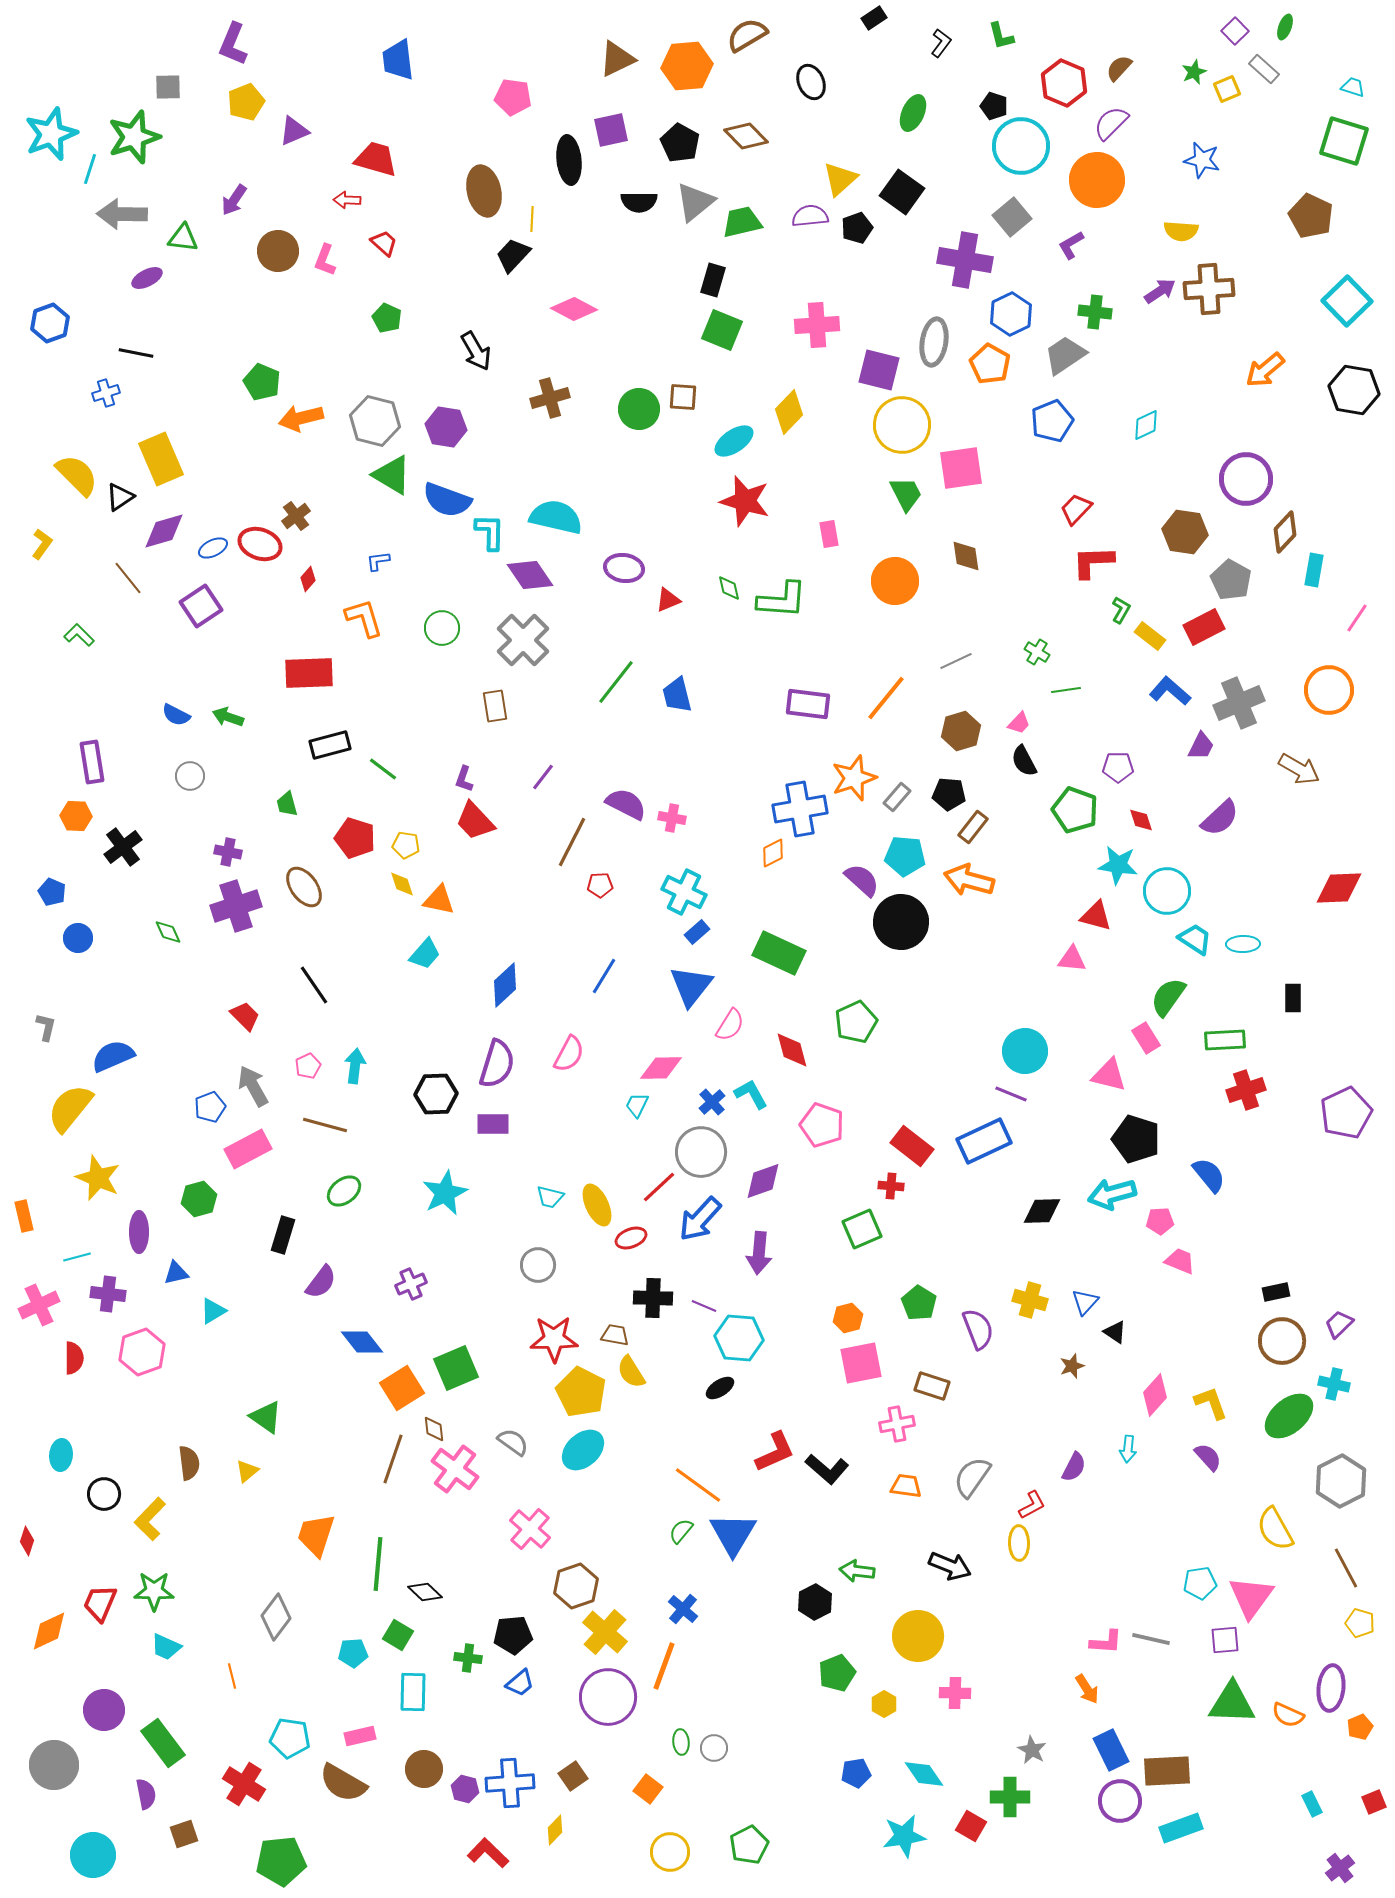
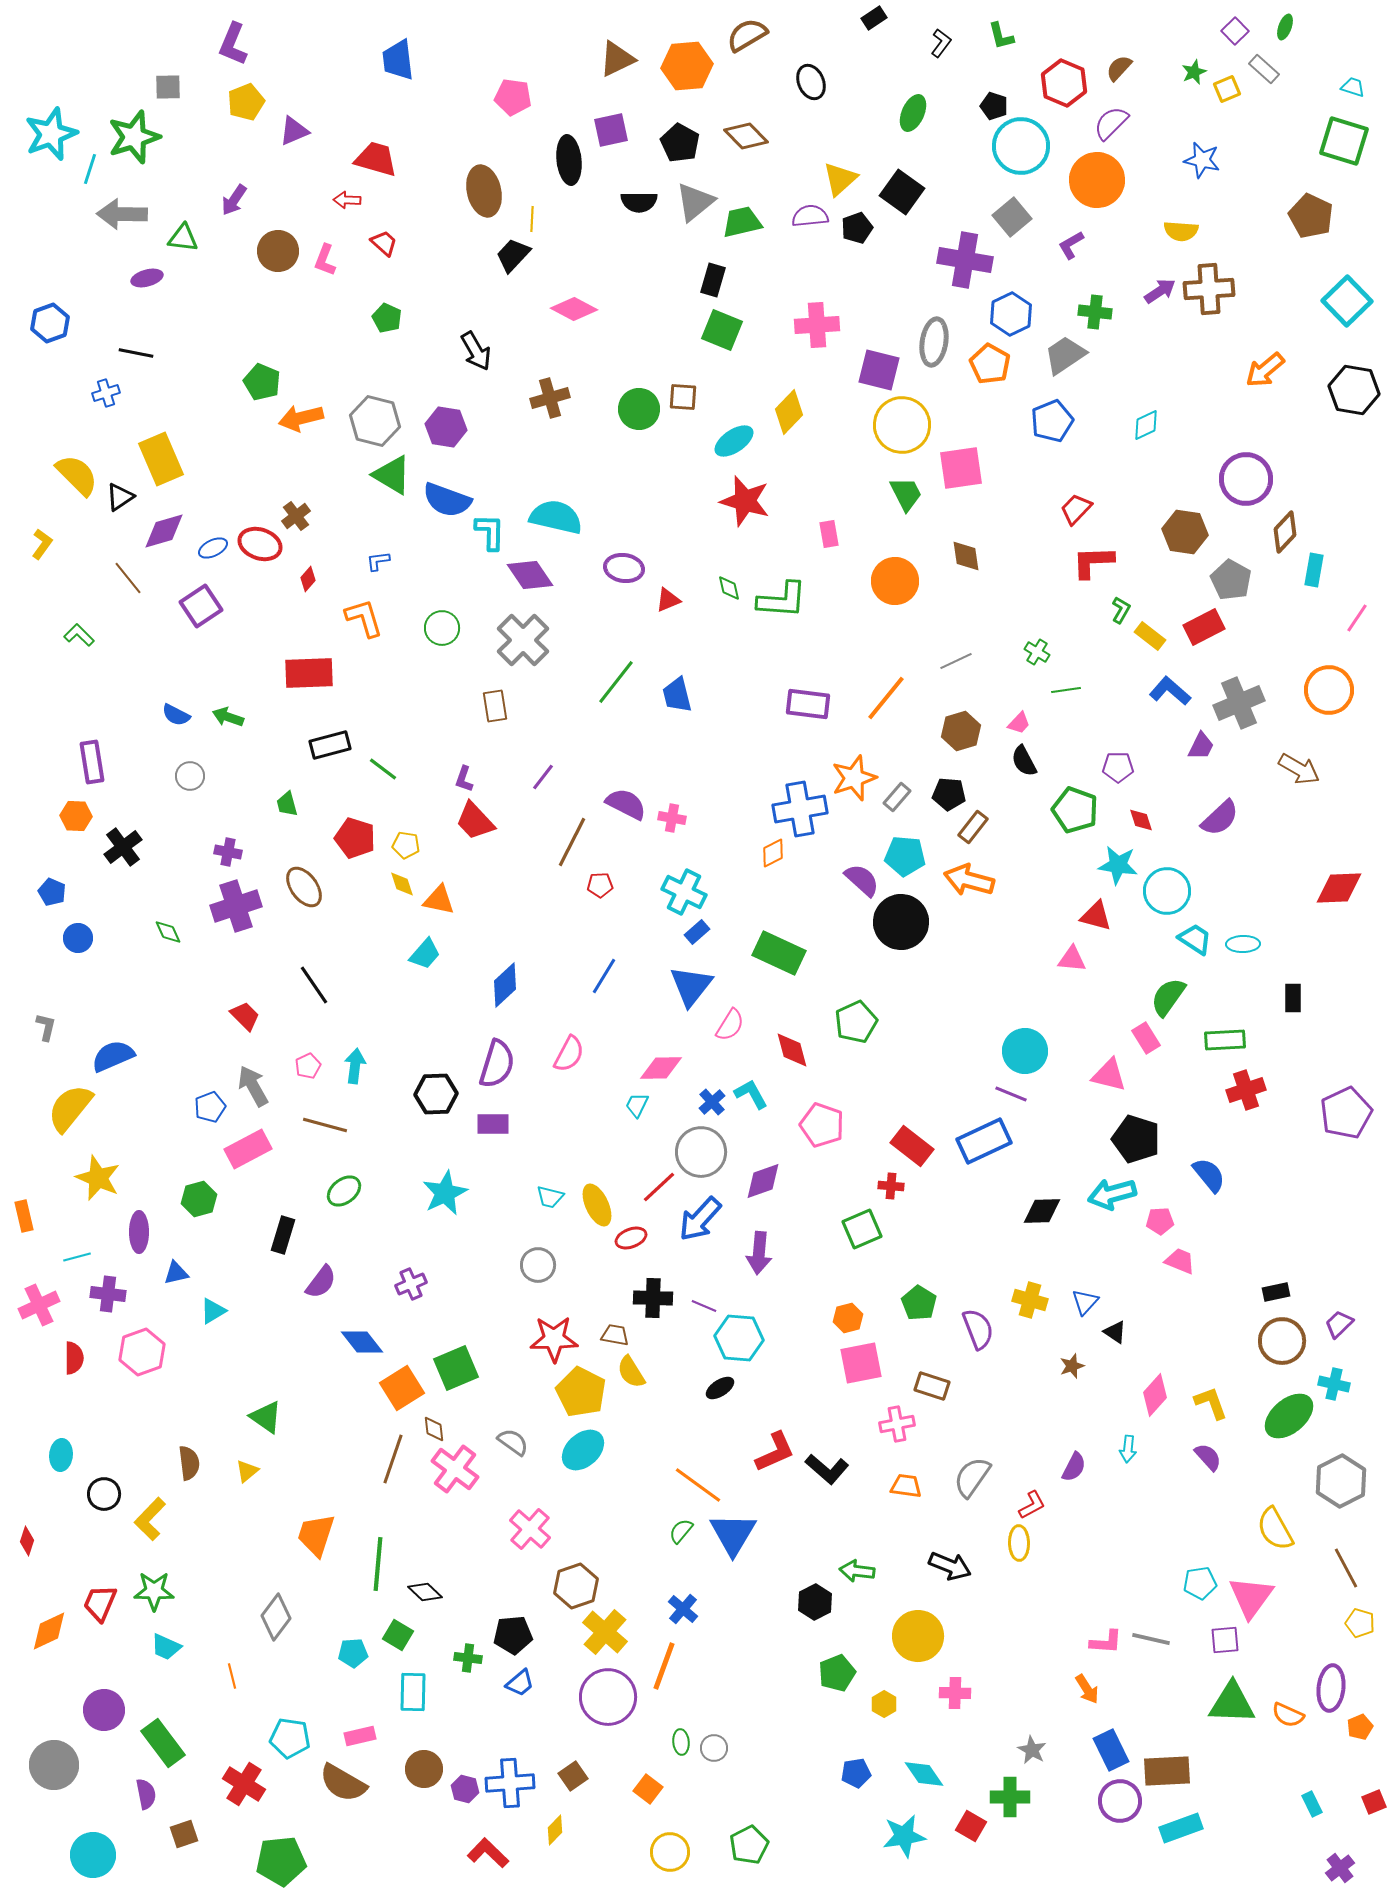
purple ellipse at (147, 278): rotated 12 degrees clockwise
